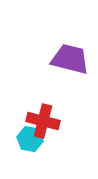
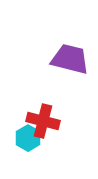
cyan hexagon: moved 2 px left, 1 px up; rotated 20 degrees clockwise
